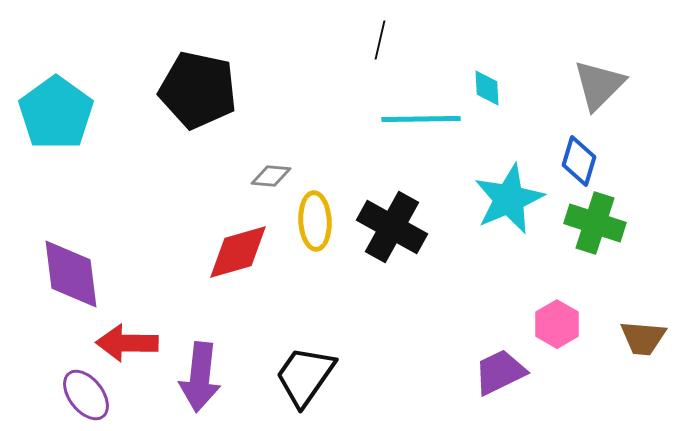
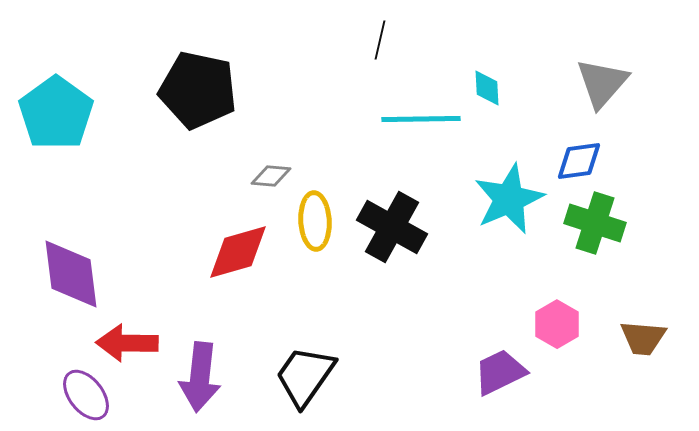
gray triangle: moved 3 px right, 2 px up; rotated 4 degrees counterclockwise
blue diamond: rotated 66 degrees clockwise
